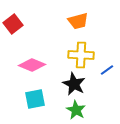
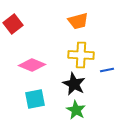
blue line: rotated 24 degrees clockwise
